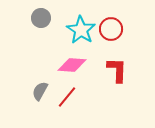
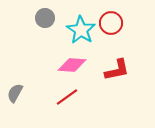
gray circle: moved 4 px right
red circle: moved 6 px up
red L-shape: rotated 76 degrees clockwise
gray semicircle: moved 25 px left, 2 px down
red line: rotated 15 degrees clockwise
